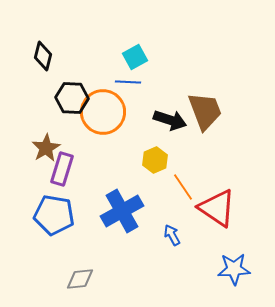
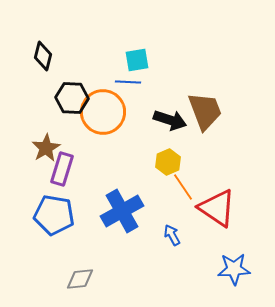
cyan square: moved 2 px right, 3 px down; rotated 20 degrees clockwise
yellow hexagon: moved 13 px right, 2 px down
